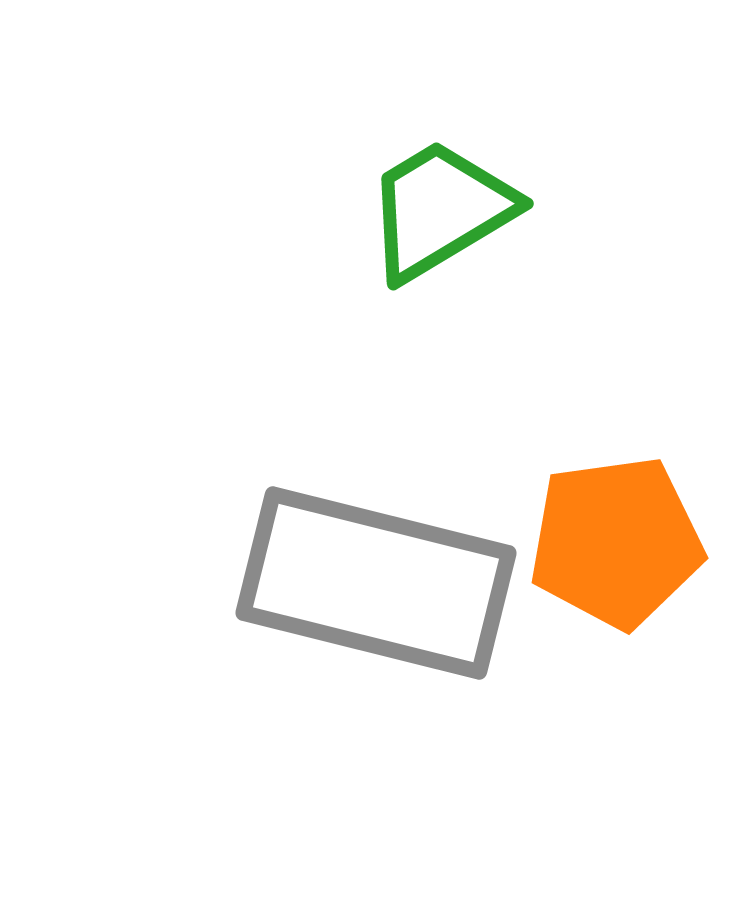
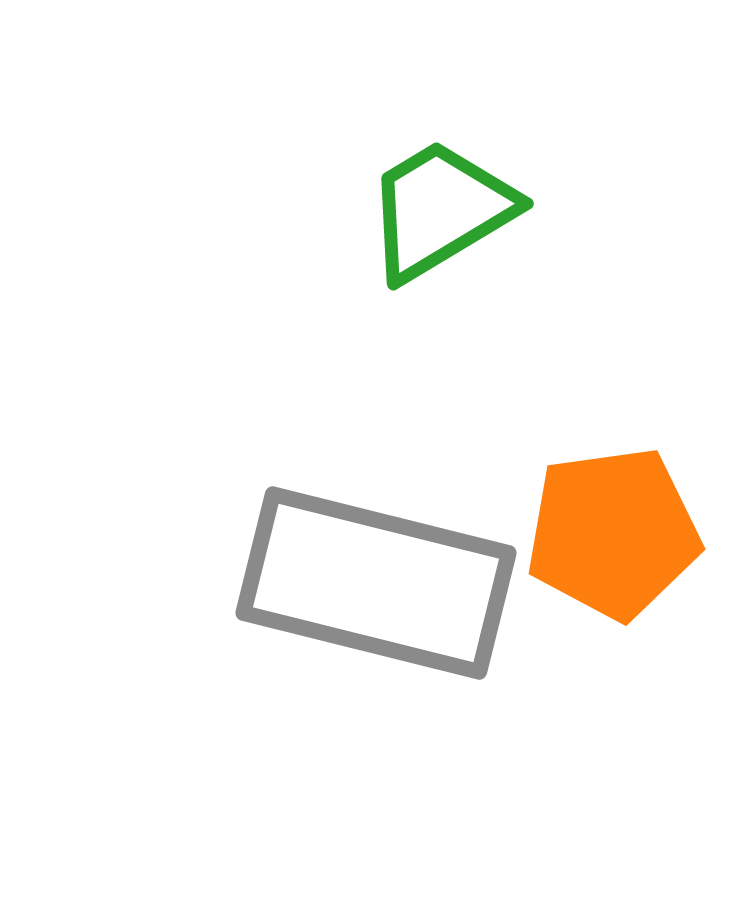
orange pentagon: moved 3 px left, 9 px up
